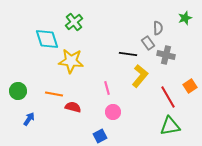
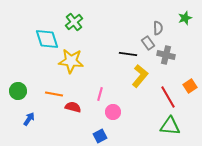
pink line: moved 7 px left, 6 px down; rotated 32 degrees clockwise
green triangle: rotated 15 degrees clockwise
